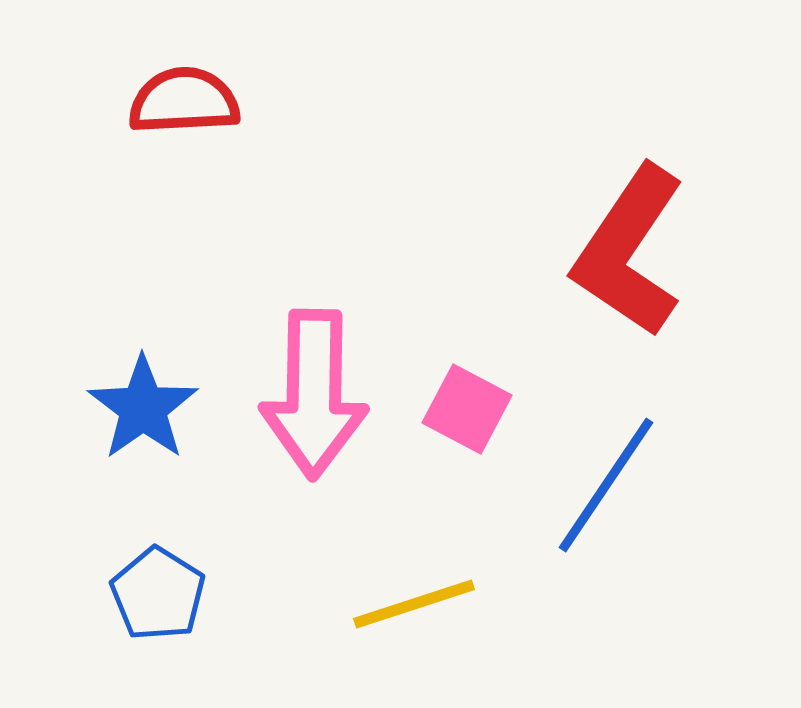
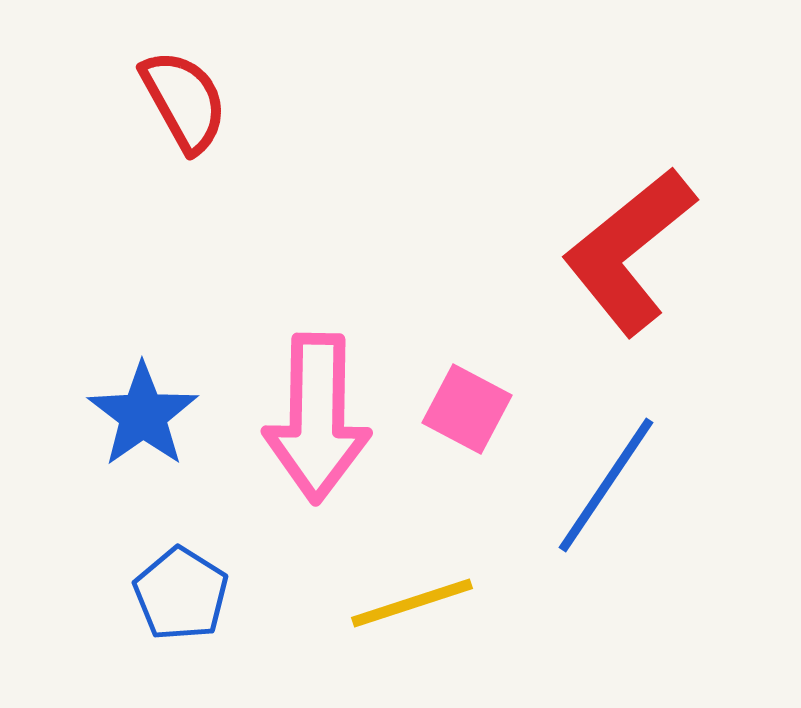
red semicircle: rotated 64 degrees clockwise
red L-shape: rotated 17 degrees clockwise
pink arrow: moved 3 px right, 24 px down
blue star: moved 7 px down
blue pentagon: moved 23 px right
yellow line: moved 2 px left, 1 px up
